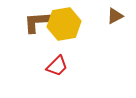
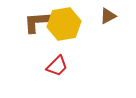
brown triangle: moved 7 px left
